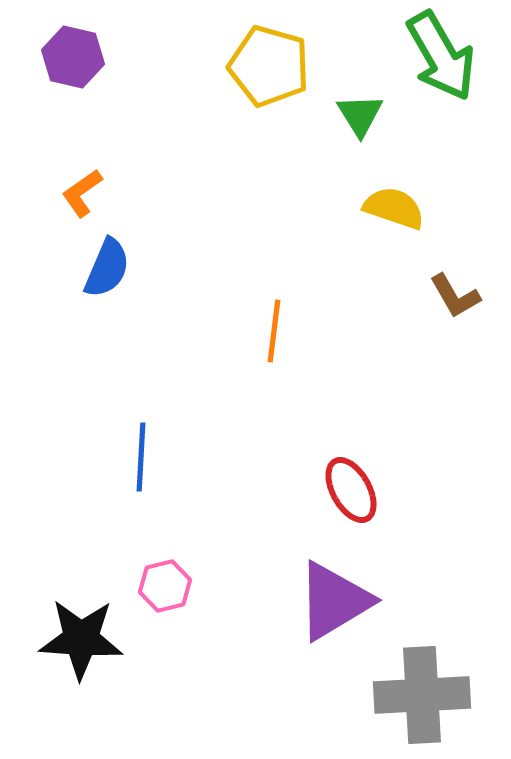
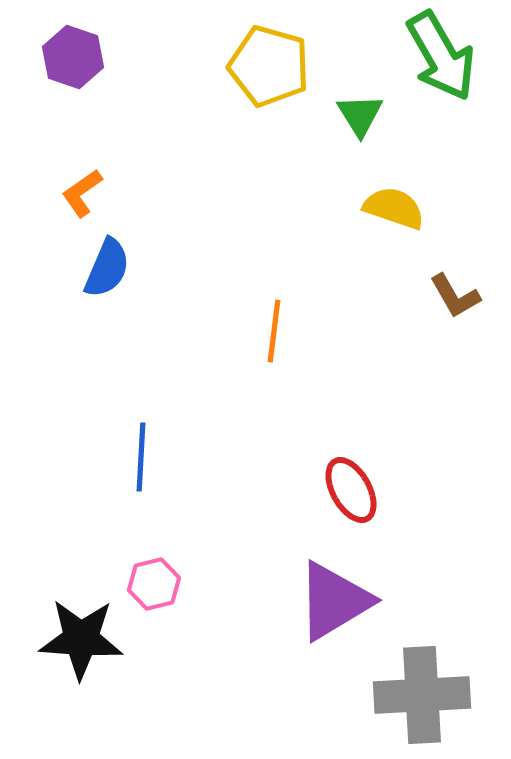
purple hexagon: rotated 6 degrees clockwise
pink hexagon: moved 11 px left, 2 px up
